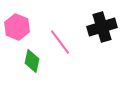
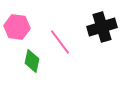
pink hexagon: rotated 15 degrees counterclockwise
